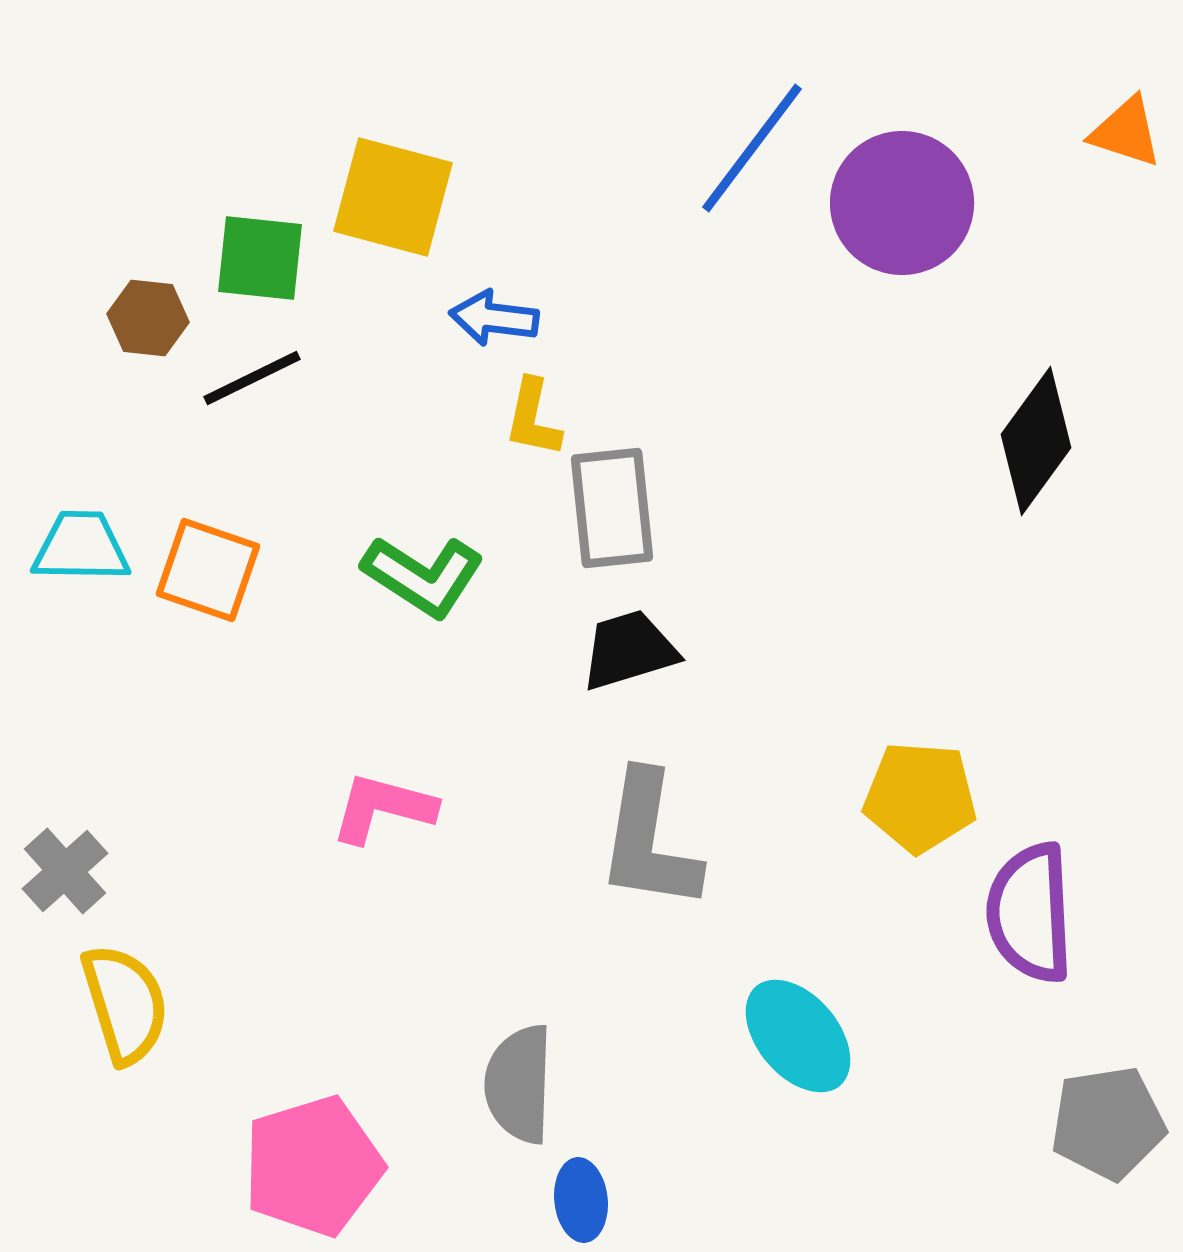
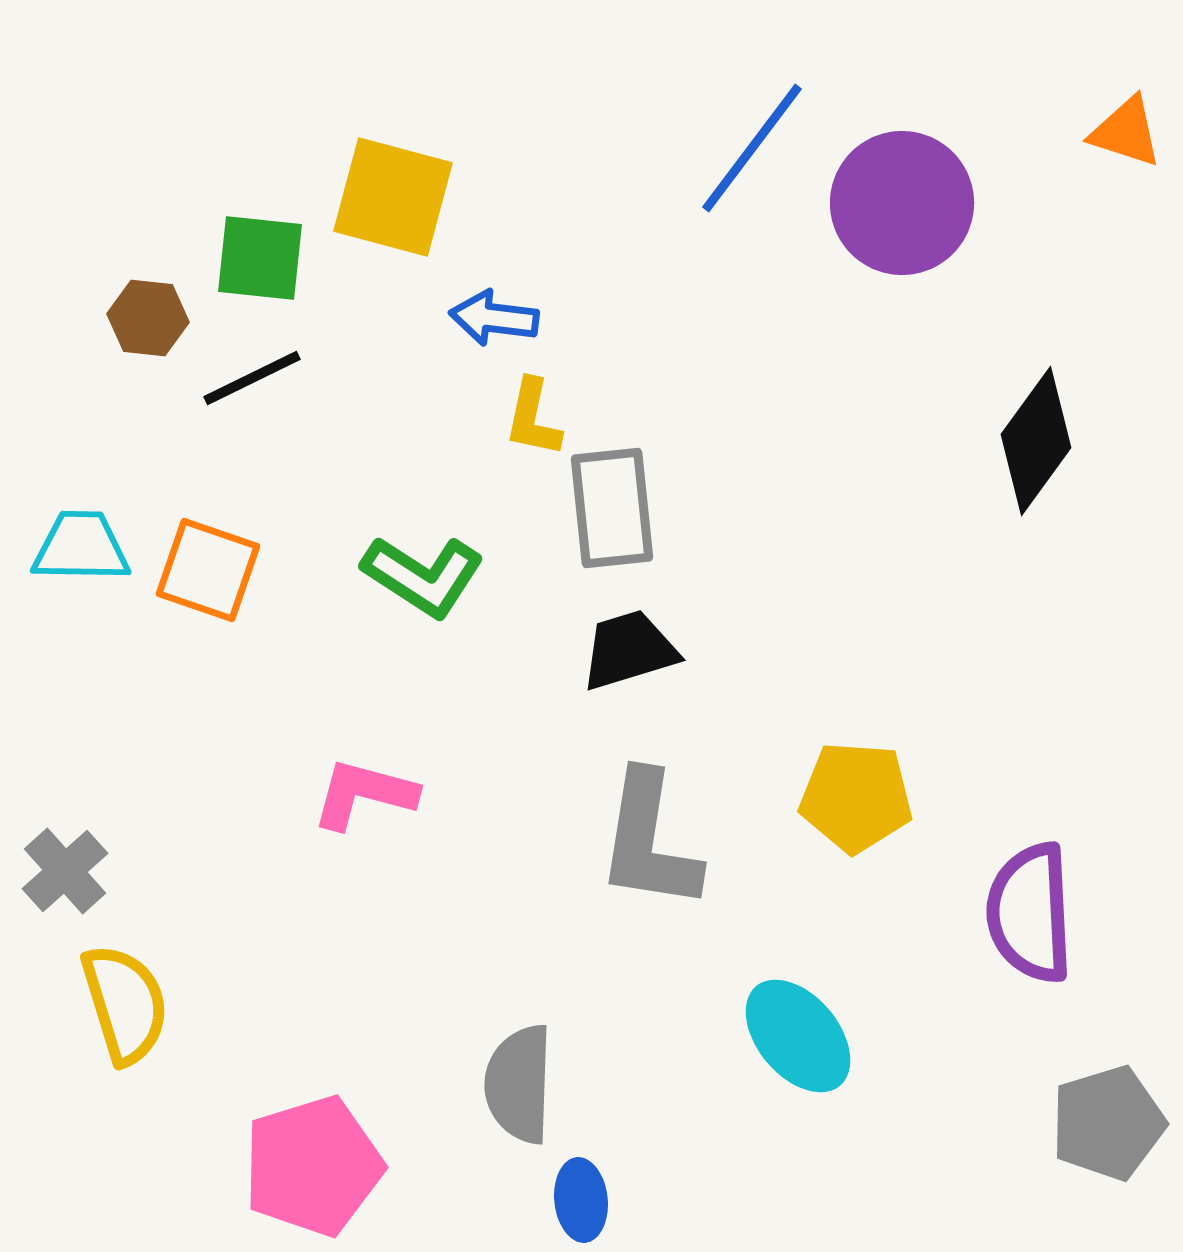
yellow pentagon: moved 64 px left
pink L-shape: moved 19 px left, 14 px up
gray pentagon: rotated 8 degrees counterclockwise
